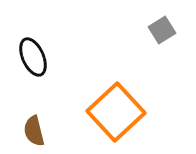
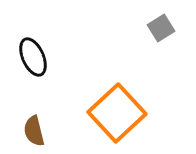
gray square: moved 1 px left, 2 px up
orange square: moved 1 px right, 1 px down
